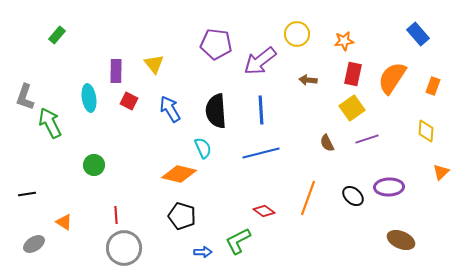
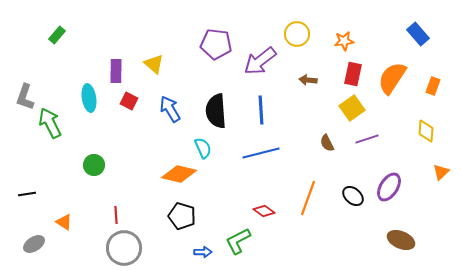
yellow triangle at (154, 64): rotated 10 degrees counterclockwise
purple ellipse at (389, 187): rotated 56 degrees counterclockwise
